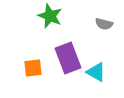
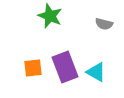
purple rectangle: moved 3 px left, 9 px down
